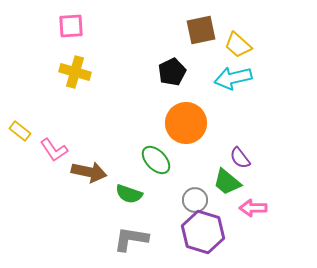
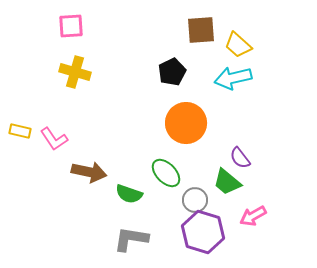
brown square: rotated 8 degrees clockwise
yellow rectangle: rotated 25 degrees counterclockwise
pink L-shape: moved 11 px up
green ellipse: moved 10 px right, 13 px down
pink arrow: moved 8 px down; rotated 28 degrees counterclockwise
